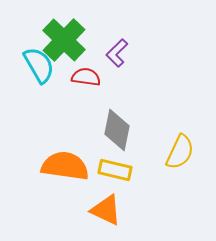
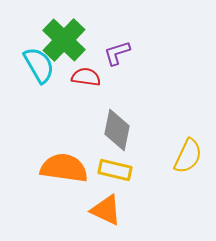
purple L-shape: rotated 28 degrees clockwise
yellow semicircle: moved 8 px right, 4 px down
orange semicircle: moved 1 px left, 2 px down
